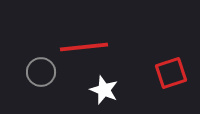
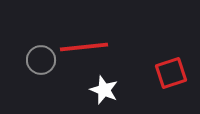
gray circle: moved 12 px up
